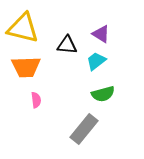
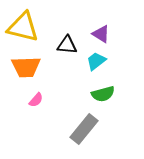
yellow triangle: moved 1 px up
pink semicircle: rotated 49 degrees clockwise
